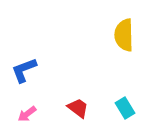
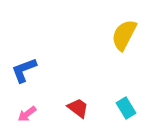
yellow semicircle: rotated 28 degrees clockwise
cyan rectangle: moved 1 px right
